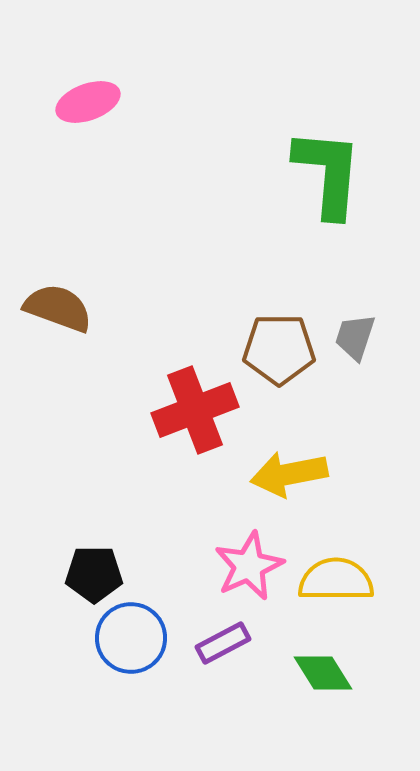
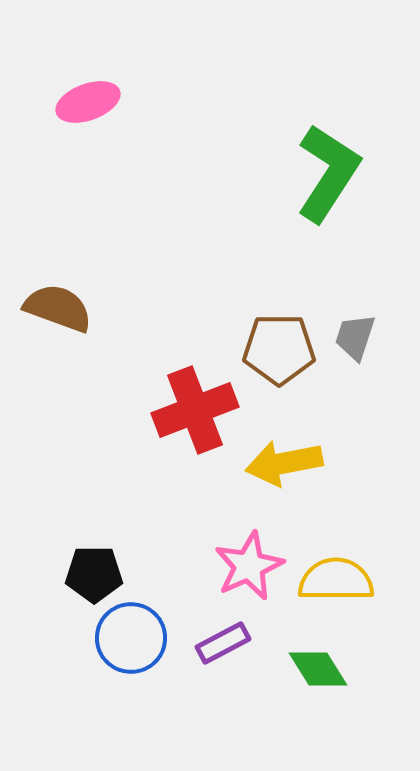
green L-shape: rotated 28 degrees clockwise
yellow arrow: moved 5 px left, 11 px up
green diamond: moved 5 px left, 4 px up
